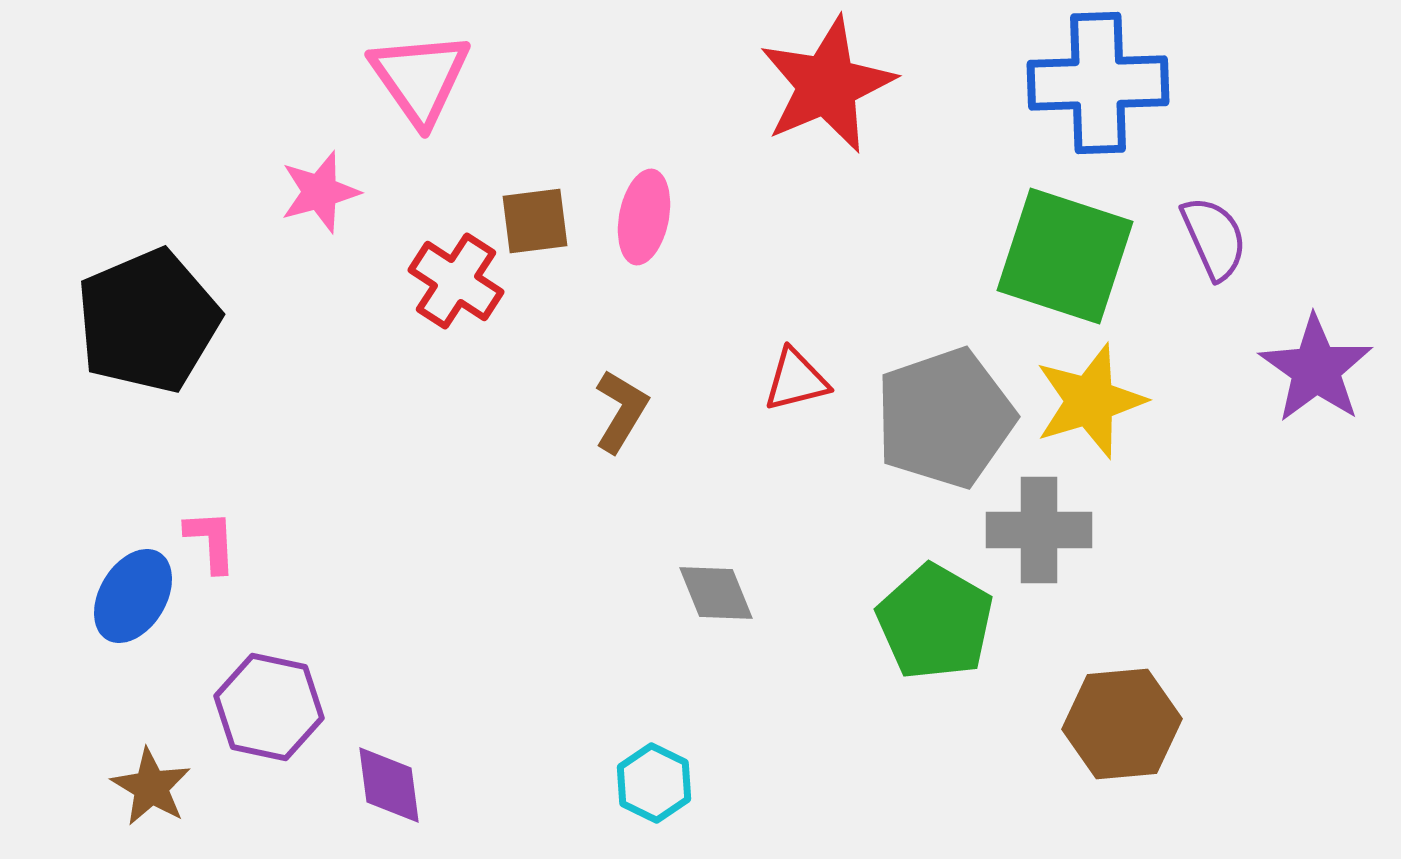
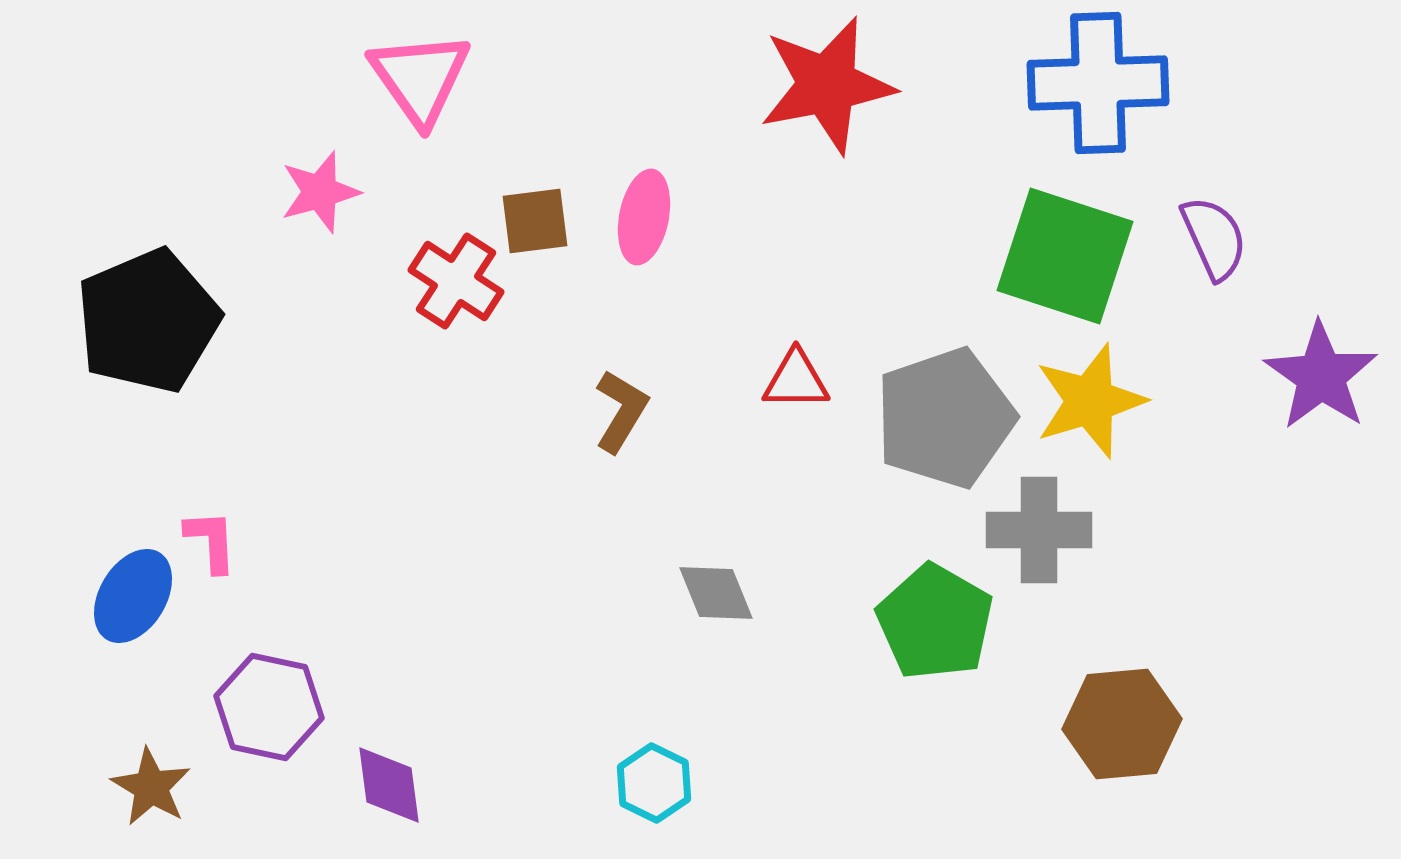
red star: rotated 12 degrees clockwise
purple star: moved 5 px right, 7 px down
red triangle: rotated 14 degrees clockwise
